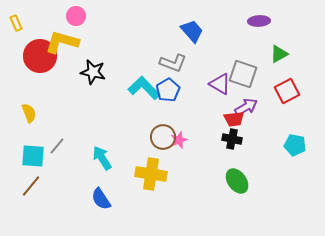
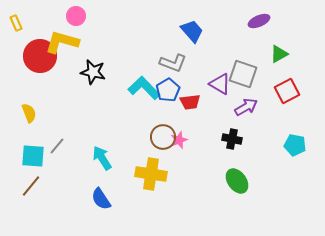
purple ellipse: rotated 20 degrees counterclockwise
red trapezoid: moved 44 px left, 17 px up
